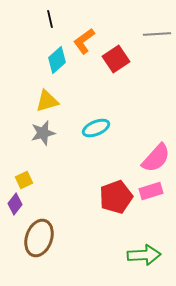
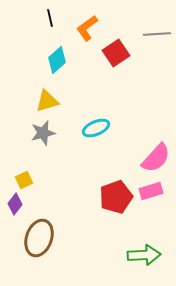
black line: moved 1 px up
orange L-shape: moved 3 px right, 13 px up
red square: moved 6 px up
